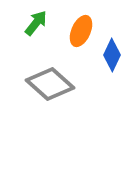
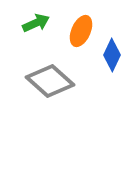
green arrow: rotated 28 degrees clockwise
gray diamond: moved 3 px up
